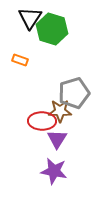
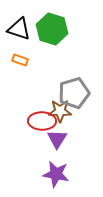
black triangle: moved 11 px left, 11 px down; rotated 45 degrees counterclockwise
purple star: moved 2 px right, 3 px down
